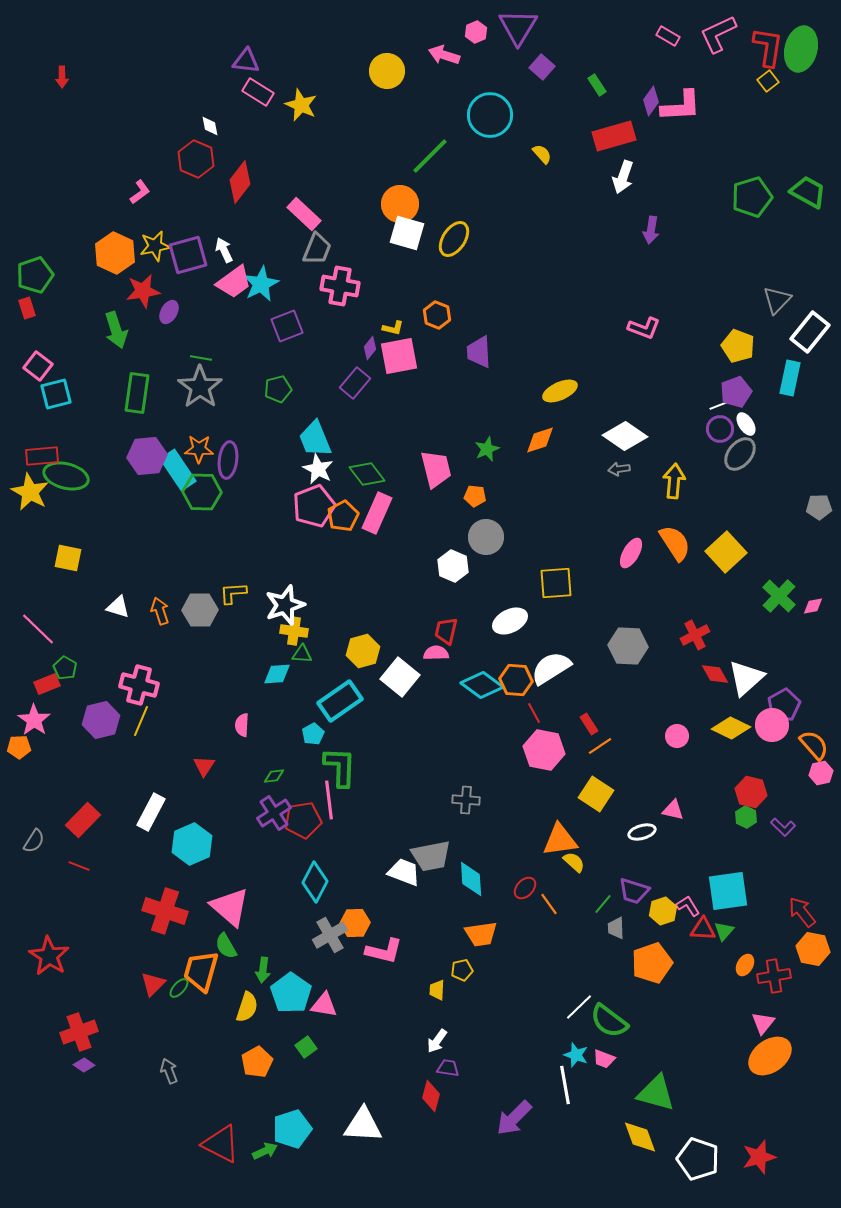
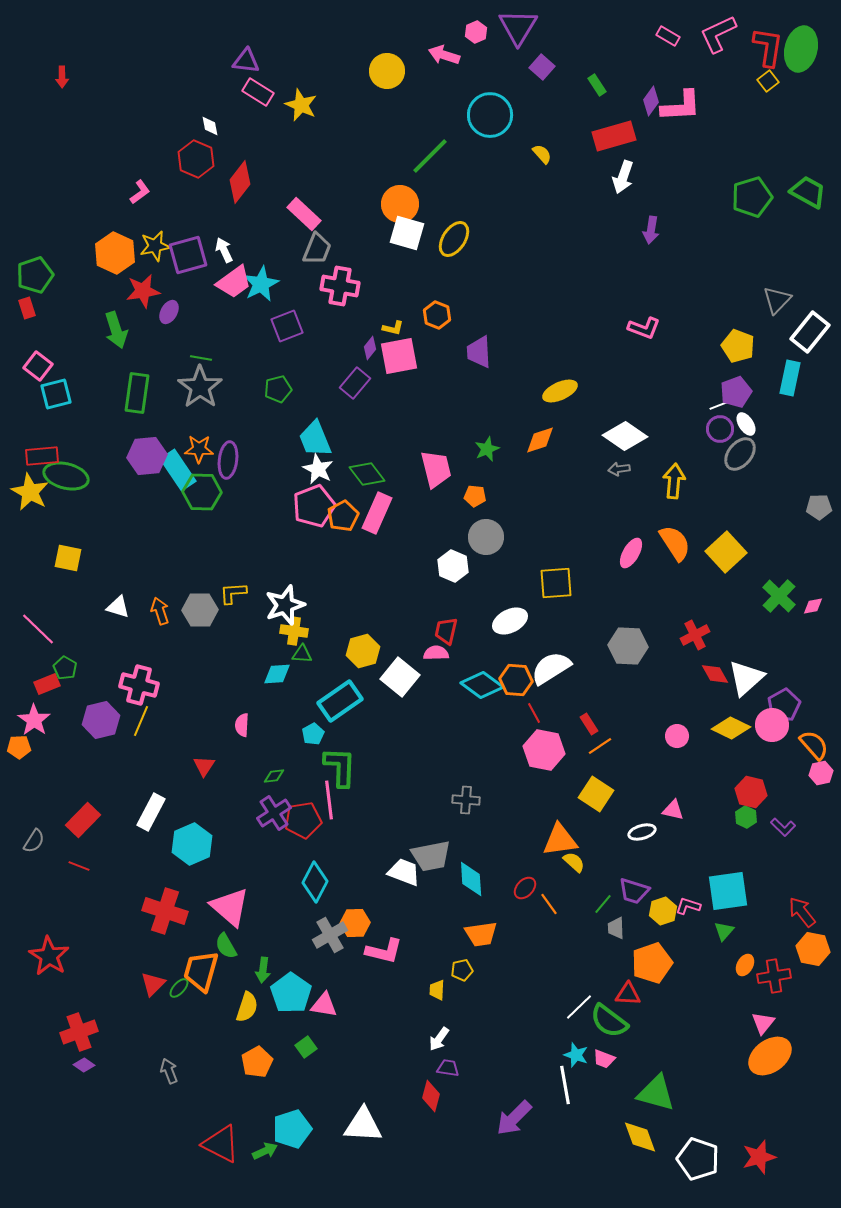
pink L-shape at (688, 906): rotated 40 degrees counterclockwise
red triangle at (703, 929): moved 75 px left, 65 px down
white arrow at (437, 1041): moved 2 px right, 2 px up
